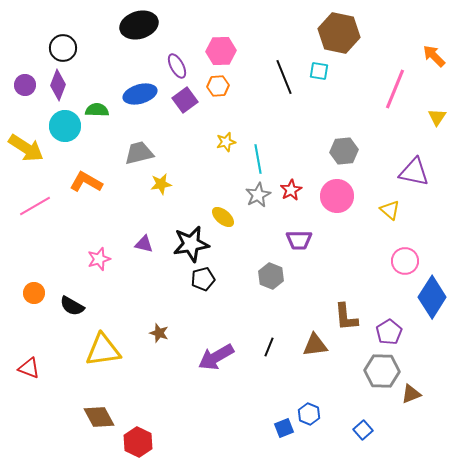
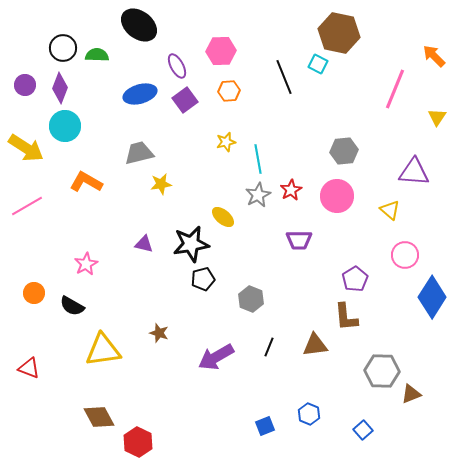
black ellipse at (139, 25): rotated 54 degrees clockwise
cyan square at (319, 71): moved 1 px left, 7 px up; rotated 18 degrees clockwise
purple diamond at (58, 85): moved 2 px right, 3 px down
orange hexagon at (218, 86): moved 11 px right, 5 px down
green semicircle at (97, 110): moved 55 px up
purple triangle at (414, 172): rotated 8 degrees counterclockwise
pink line at (35, 206): moved 8 px left
pink star at (99, 259): moved 13 px left, 5 px down; rotated 10 degrees counterclockwise
pink circle at (405, 261): moved 6 px up
gray hexagon at (271, 276): moved 20 px left, 23 px down
purple pentagon at (389, 332): moved 34 px left, 53 px up
blue square at (284, 428): moved 19 px left, 2 px up
